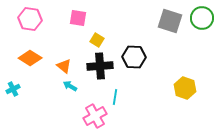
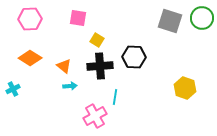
pink hexagon: rotated 10 degrees counterclockwise
cyan arrow: rotated 144 degrees clockwise
